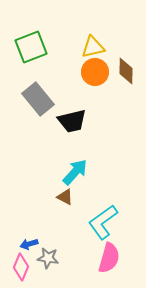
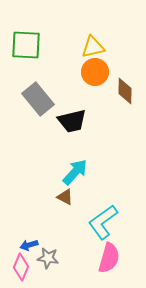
green square: moved 5 px left, 2 px up; rotated 24 degrees clockwise
brown diamond: moved 1 px left, 20 px down
blue arrow: moved 1 px down
